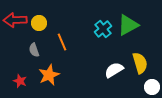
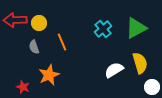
green triangle: moved 8 px right, 3 px down
gray semicircle: moved 3 px up
red star: moved 3 px right, 6 px down
